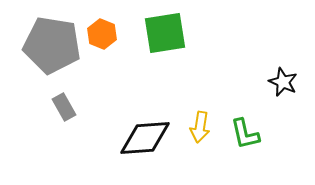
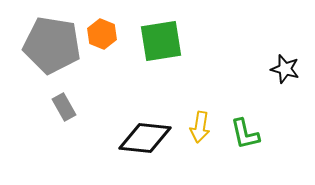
green square: moved 4 px left, 8 px down
black star: moved 2 px right, 13 px up; rotated 8 degrees counterclockwise
black diamond: rotated 10 degrees clockwise
